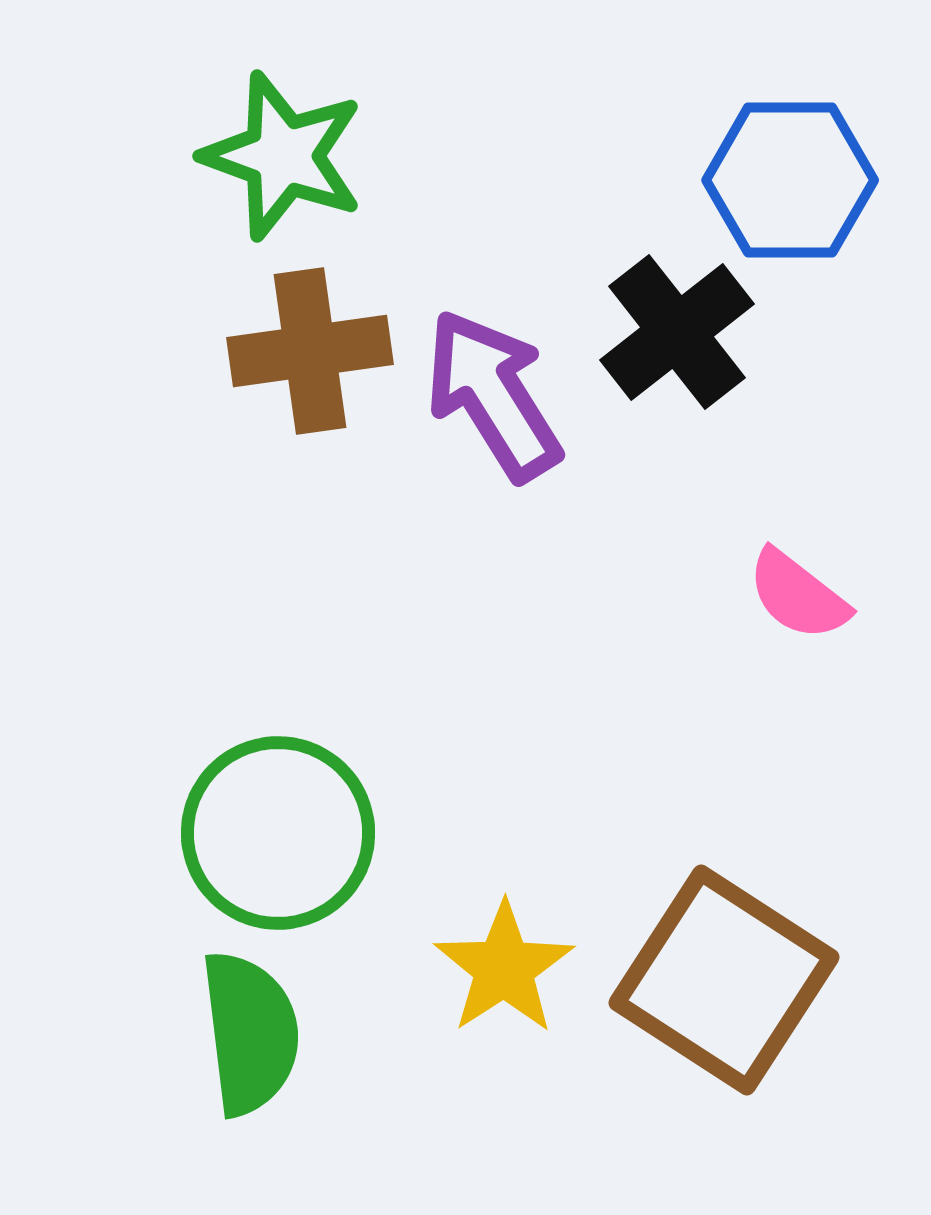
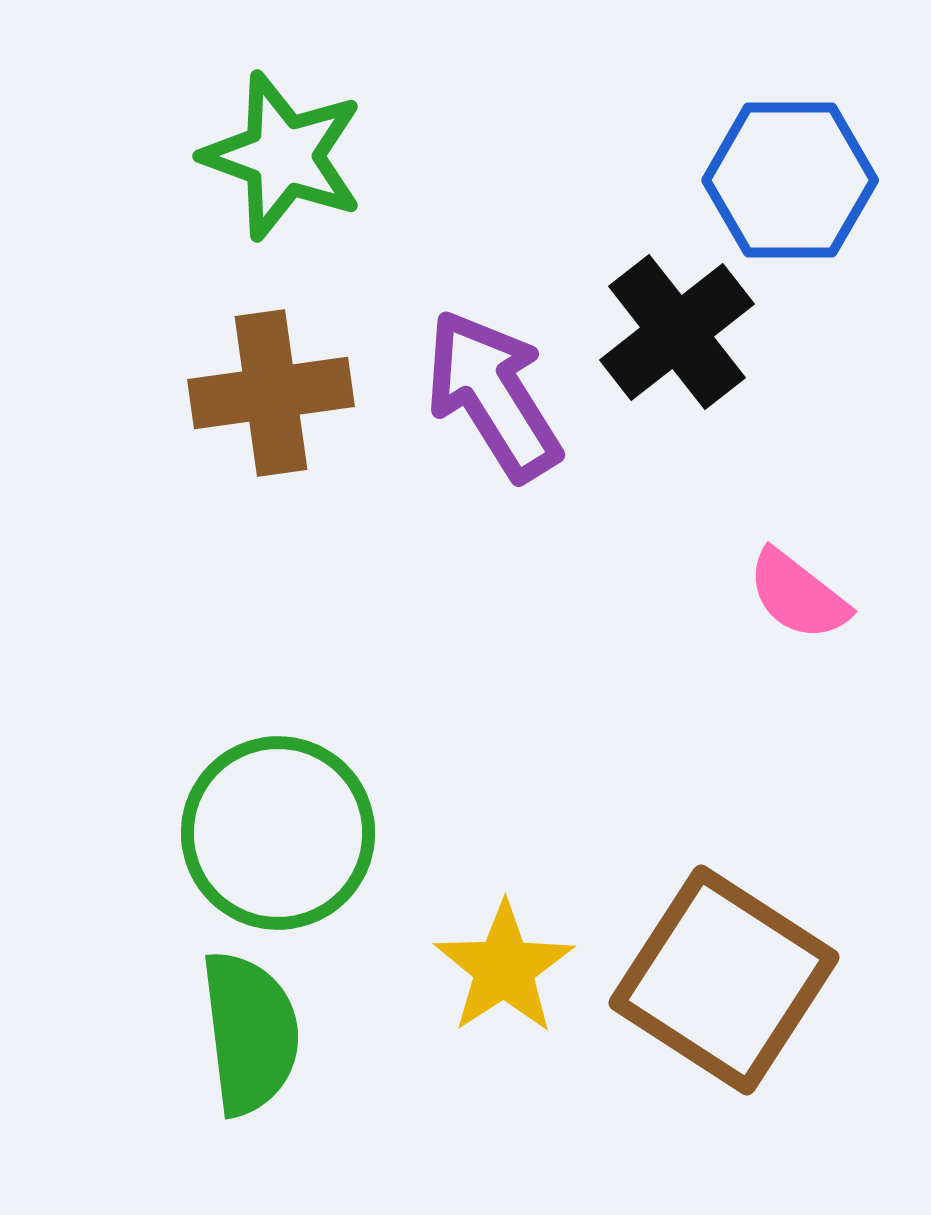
brown cross: moved 39 px left, 42 px down
